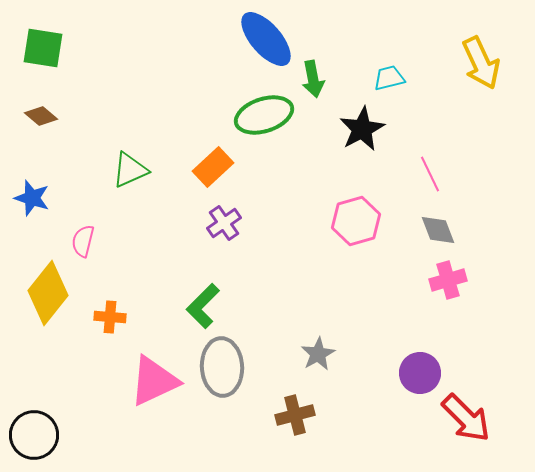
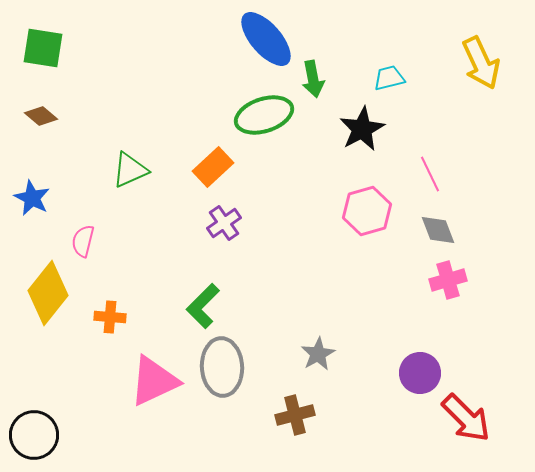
blue star: rotated 9 degrees clockwise
pink hexagon: moved 11 px right, 10 px up
